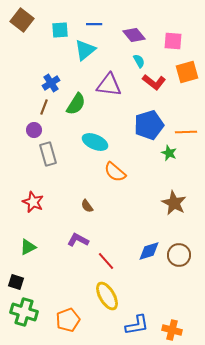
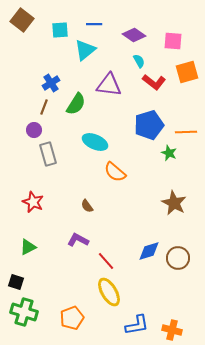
purple diamond: rotated 15 degrees counterclockwise
brown circle: moved 1 px left, 3 px down
yellow ellipse: moved 2 px right, 4 px up
orange pentagon: moved 4 px right, 2 px up
